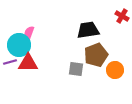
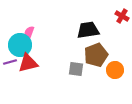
cyan circle: moved 1 px right
red triangle: rotated 15 degrees counterclockwise
